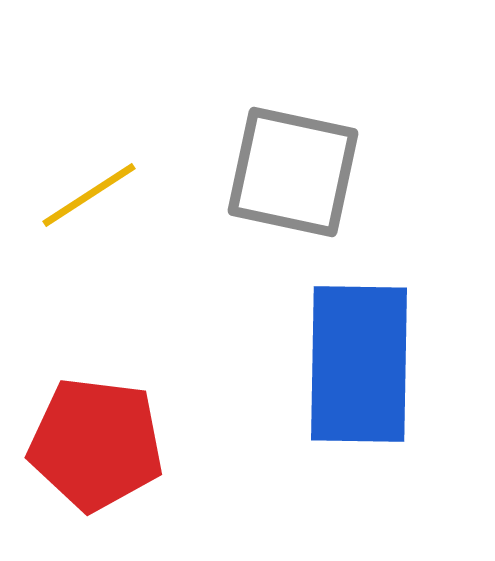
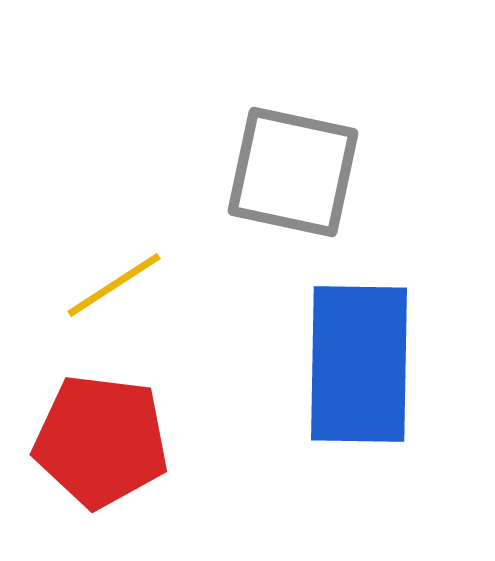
yellow line: moved 25 px right, 90 px down
red pentagon: moved 5 px right, 3 px up
